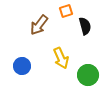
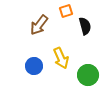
blue circle: moved 12 px right
